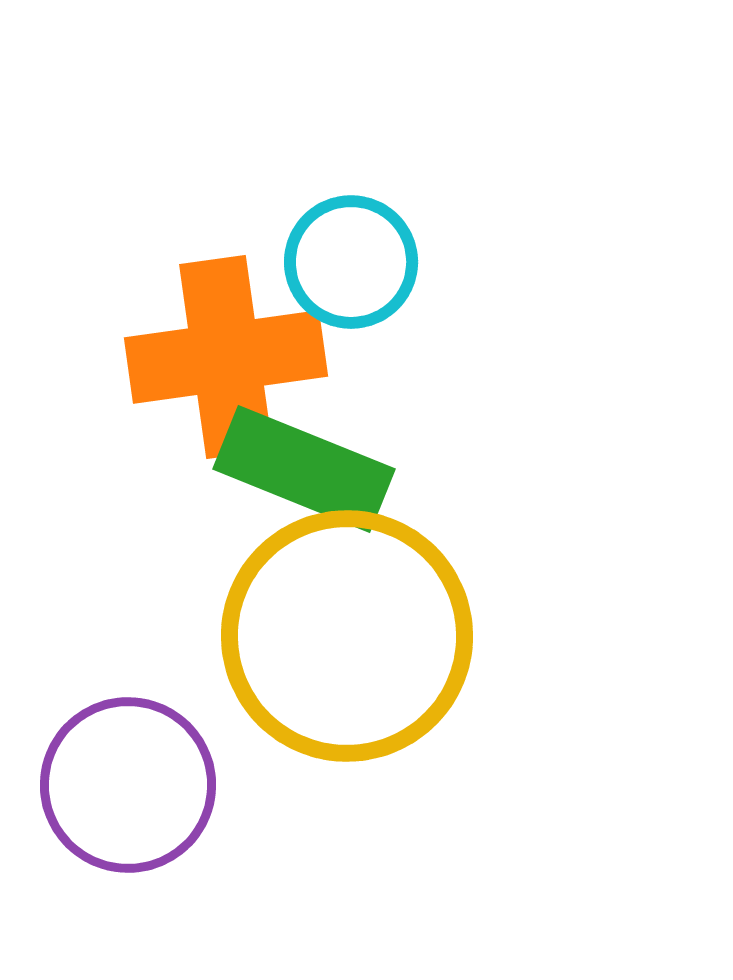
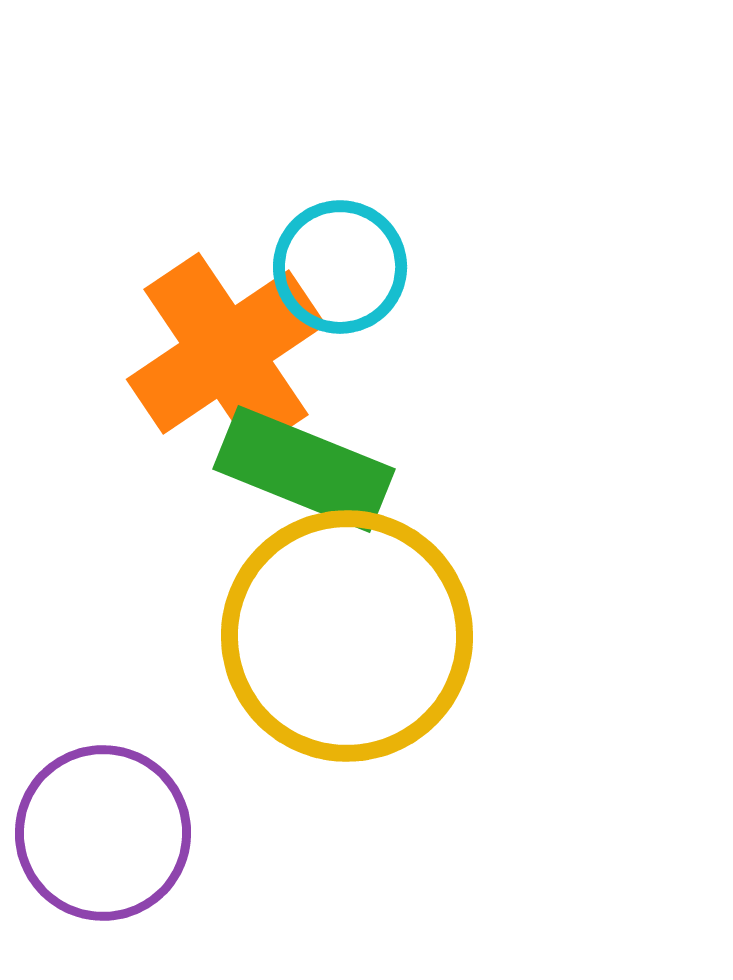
cyan circle: moved 11 px left, 5 px down
orange cross: moved 5 px up; rotated 26 degrees counterclockwise
purple circle: moved 25 px left, 48 px down
